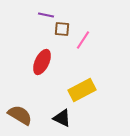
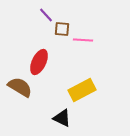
purple line: rotated 35 degrees clockwise
pink line: rotated 60 degrees clockwise
red ellipse: moved 3 px left
brown semicircle: moved 28 px up
